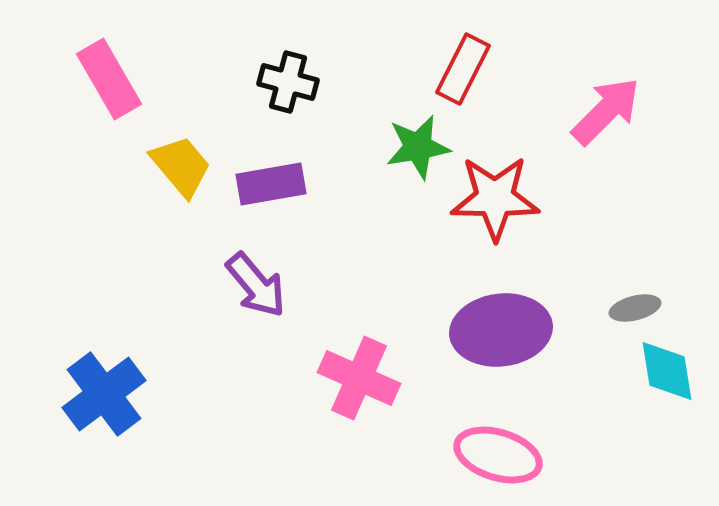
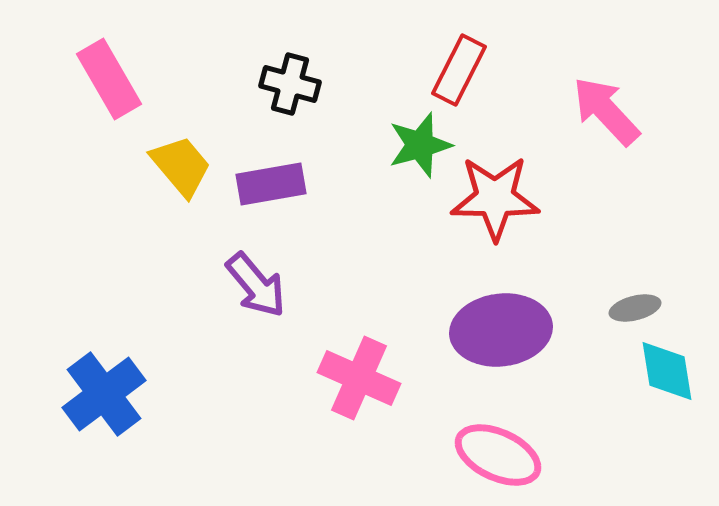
red rectangle: moved 4 px left, 1 px down
black cross: moved 2 px right, 2 px down
pink arrow: rotated 88 degrees counterclockwise
green star: moved 2 px right, 2 px up; rotated 6 degrees counterclockwise
pink ellipse: rotated 8 degrees clockwise
